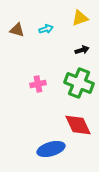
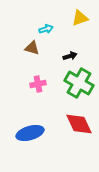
brown triangle: moved 15 px right, 18 px down
black arrow: moved 12 px left, 6 px down
green cross: rotated 8 degrees clockwise
red diamond: moved 1 px right, 1 px up
blue ellipse: moved 21 px left, 16 px up
